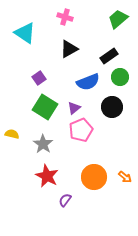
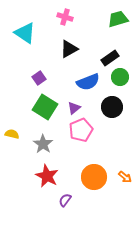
green trapezoid: rotated 25 degrees clockwise
black rectangle: moved 1 px right, 2 px down
